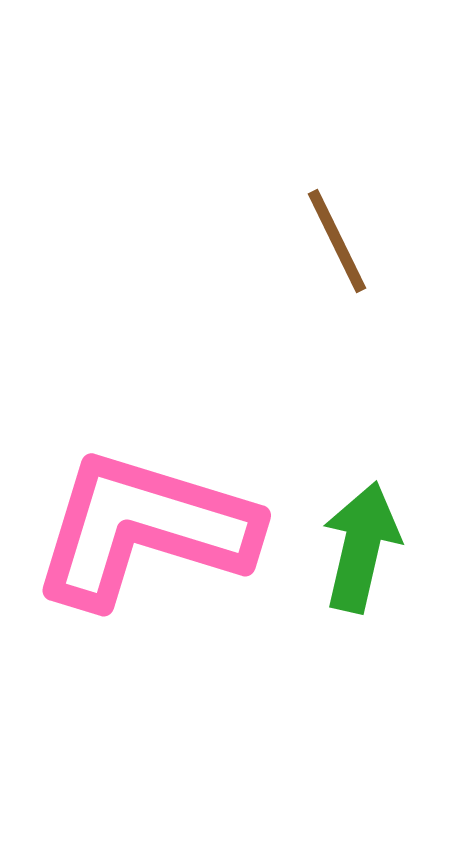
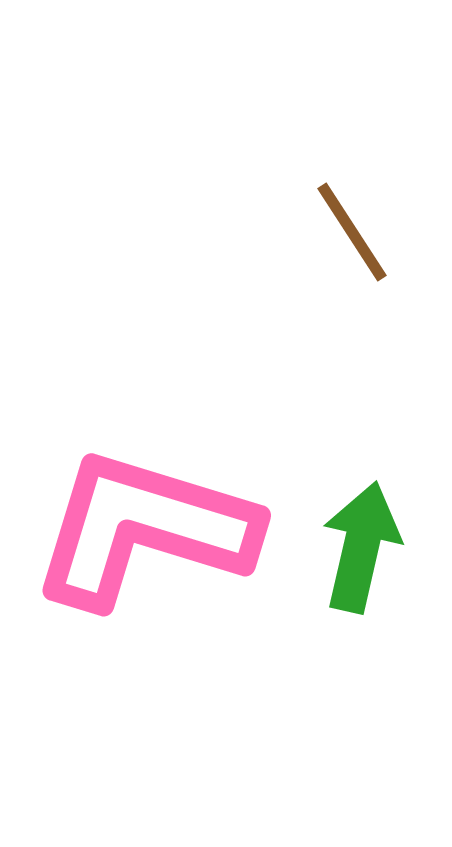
brown line: moved 15 px right, 9 px up; rotated 7 degrees counterclockwise
